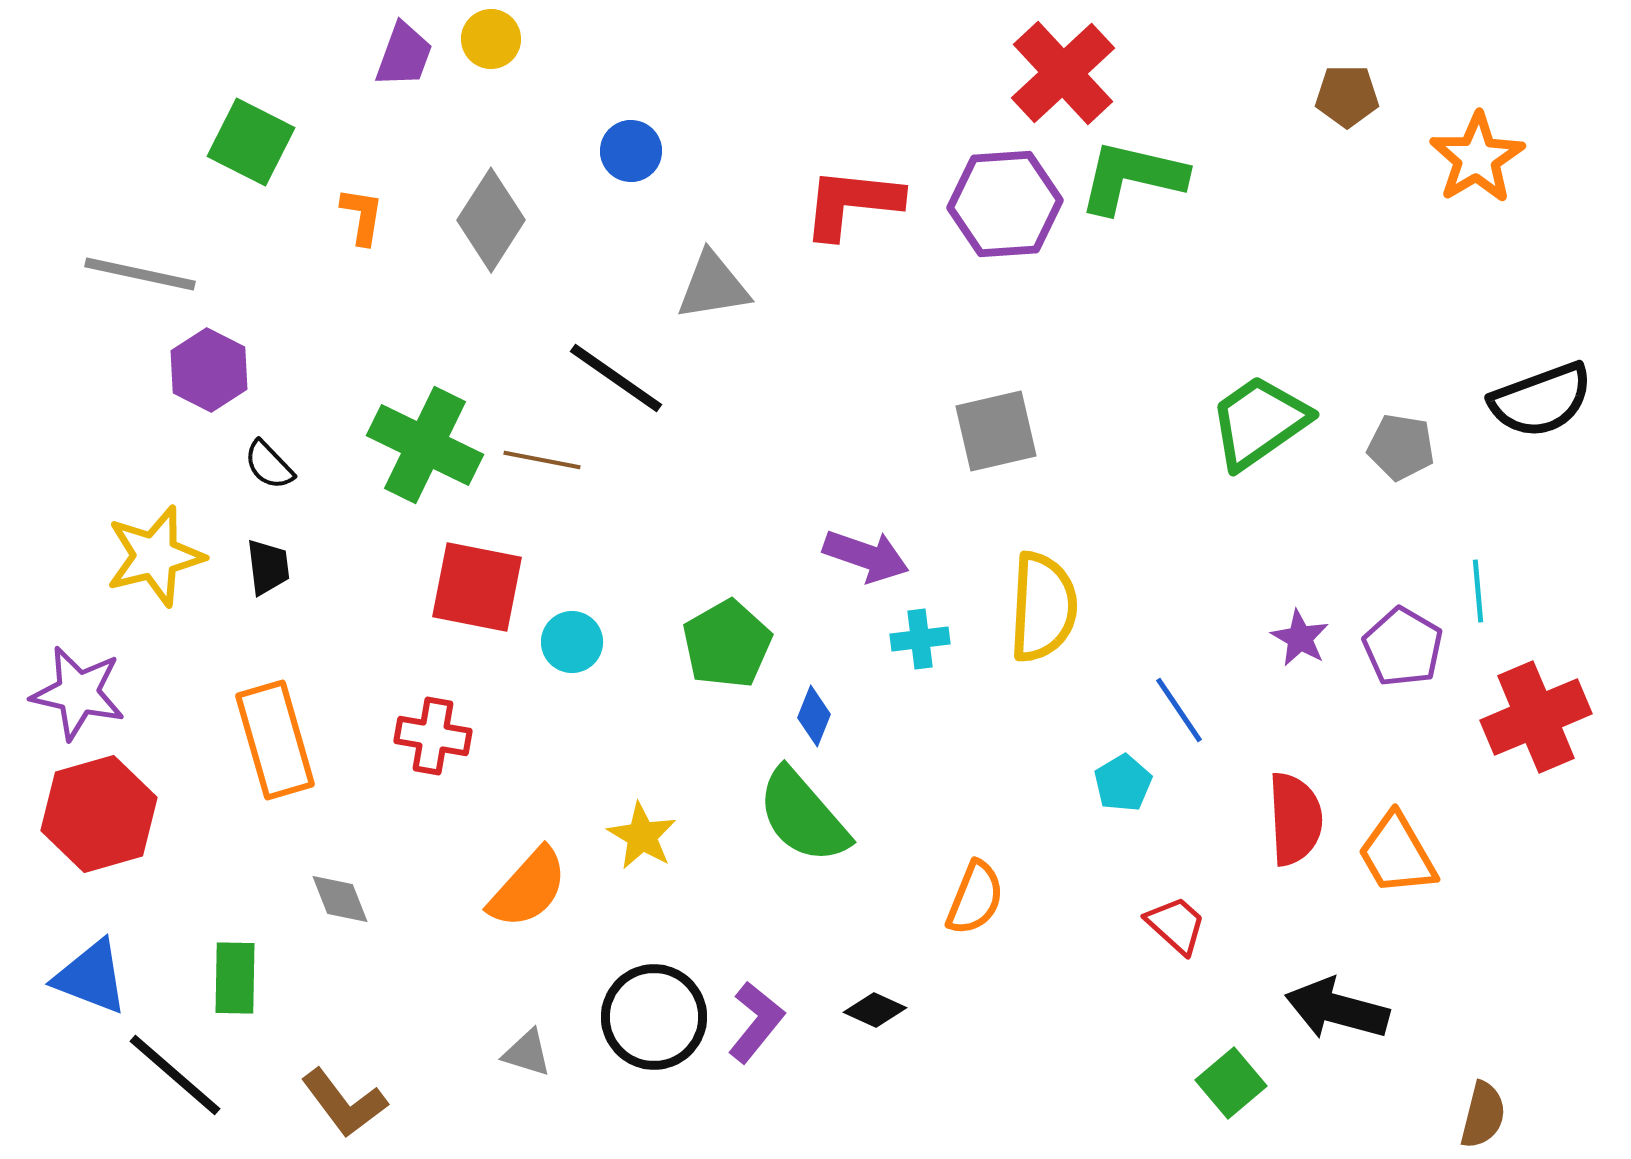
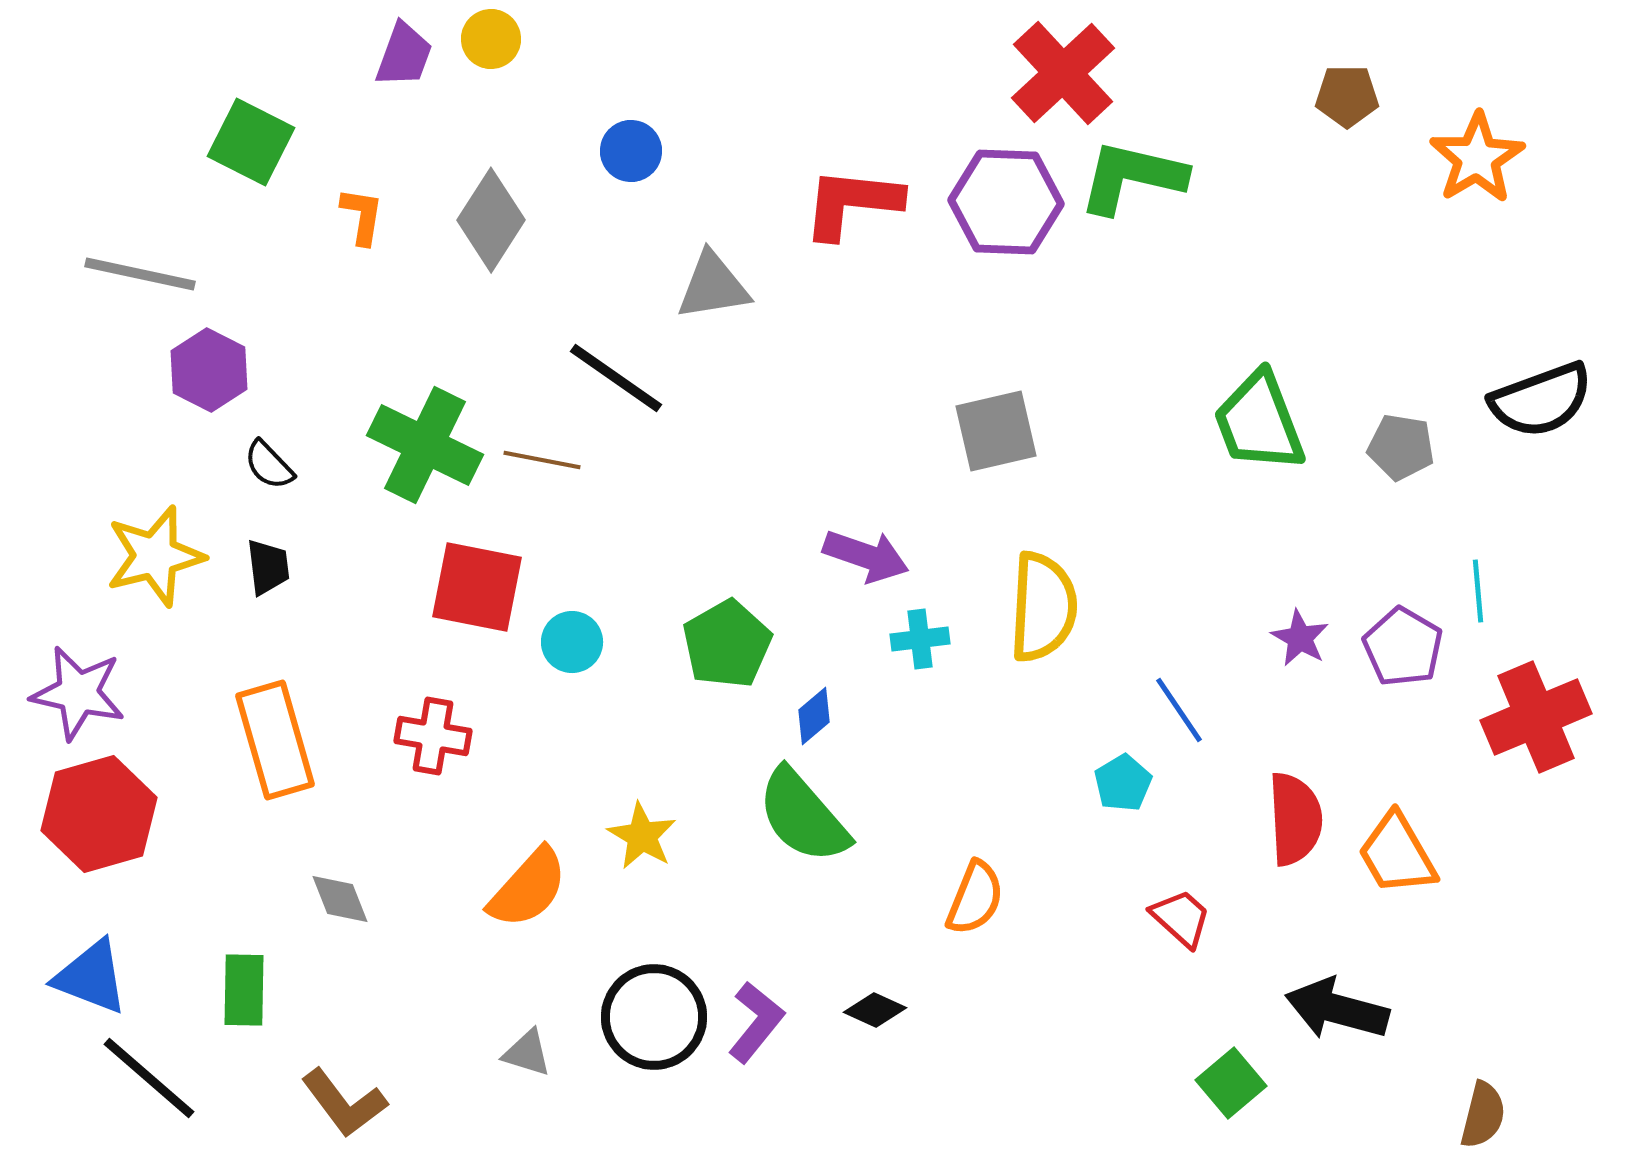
purple hexagon at (1005, 204): moved 1 px right, 2 px up; rotated 6 degrees clockwise
green trapezoid at (1259, 422): rotated 76 degrees counterclockwise
blue diamond at (814, 716): rotated 28 degrees clockwise
red trapezoid at (1176, 925): moved 5 px right, 7 px up
green rectangle at (235, 978): moved 9 px right, 12 px down
black line at (175, 1075): moved 26 px left, 3 px down
